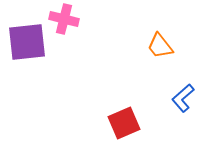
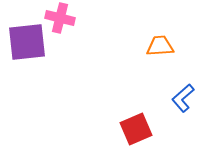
pink cross: moved 4 px left, 1 px up
orange trapezoid: rotated 124 degrees clockwise
red square: moved 12 px right, 6 px down
